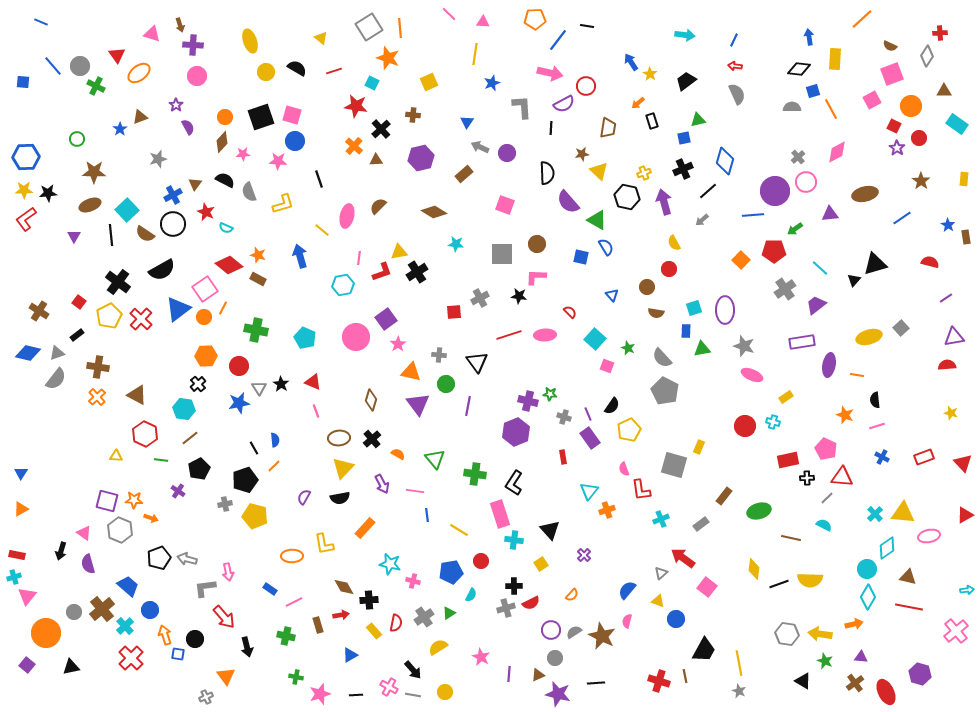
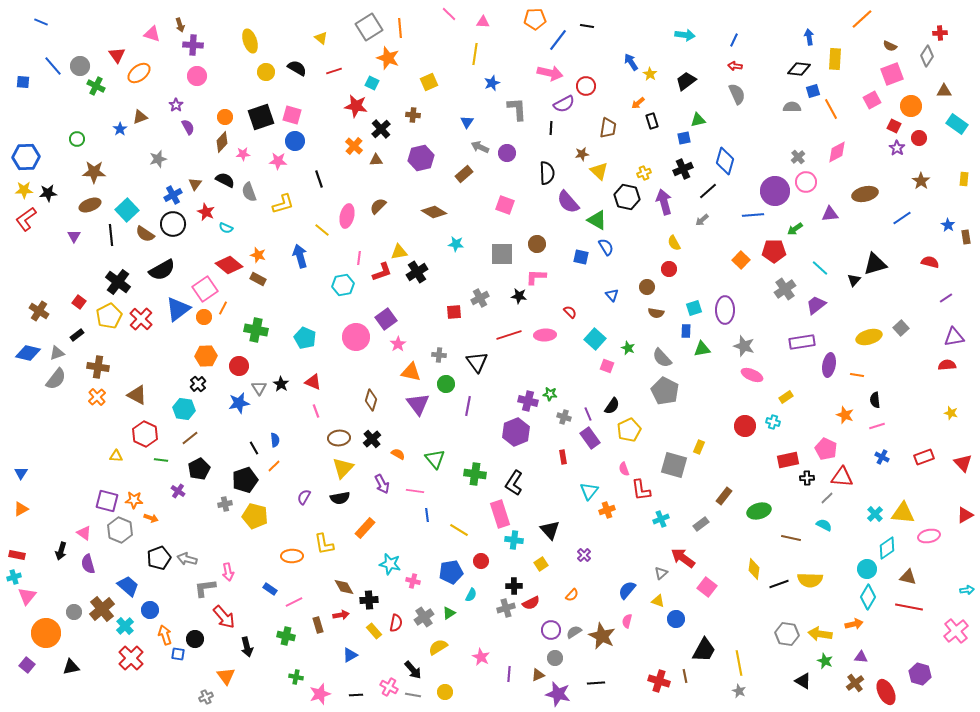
gray L-shape at (522, 107): moved 5 px left, 2 px down
